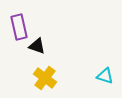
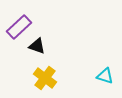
purple rectangle: rotated 60 degrees clockwise
